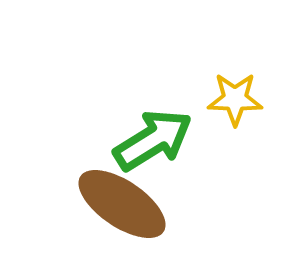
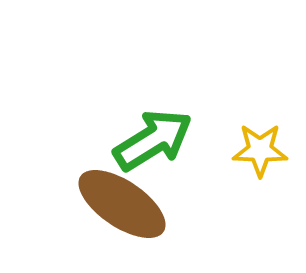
yellow star: moved 25 px right, 51 px down
